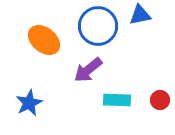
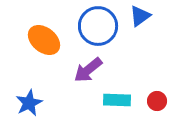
blue triangle: moved 1 px down; rotated 25 degrees counterclockwise
red circle: moved 3 px left, 1 px down
